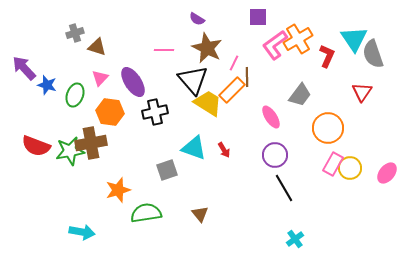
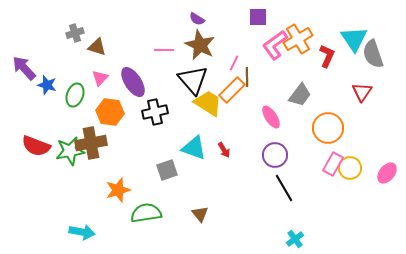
brown star at (207, 48): moved 7 px left, 3 px up
